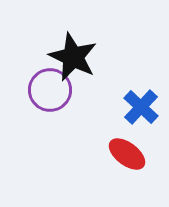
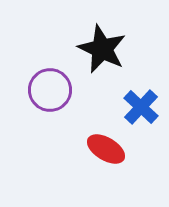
black star: moved 29 px right, 8 px up
red ellipse: moved 21 px left, 5 px up; rotated 6 degrees counterclockwise
